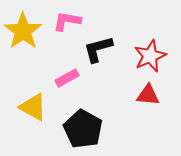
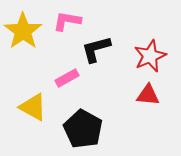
black L-shape: moved 2 px left
